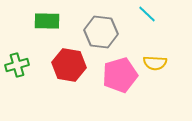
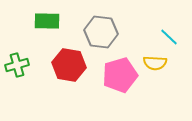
cyan line: moved 22 px right, 23 px down
